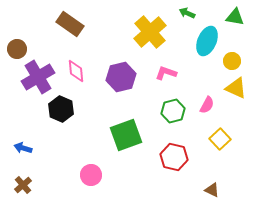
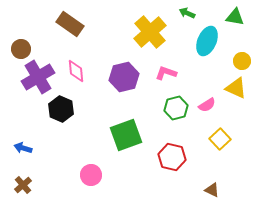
brown circle: moved 4 px right
yellow circle: moved 10 px right
purple hexagon: moved 3 px right
pink semicircle: rotated 30 degrees clockwise
green hexagon: moved 3 px right, 3 px up
red hexagon: moved 2 px left
